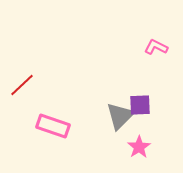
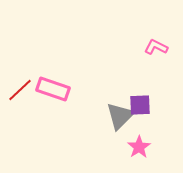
red line: moved 2 px left, 5 px down
pink rectangle: moved 37 px up
